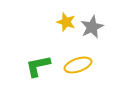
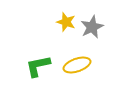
yellow ellipse: moved 1 px left
